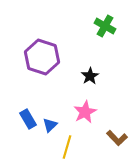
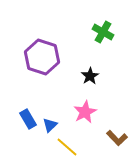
green cross: moved 2 px left, 6 px down
yellow line: rotated 65 degrees counterclockwise
